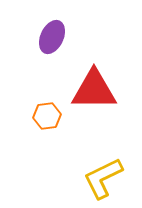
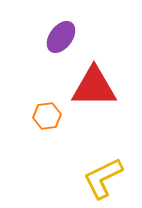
purple ellipse: moved 9 px right; rotated 12 degrees clockwise
red triangle: moved 3 px up
